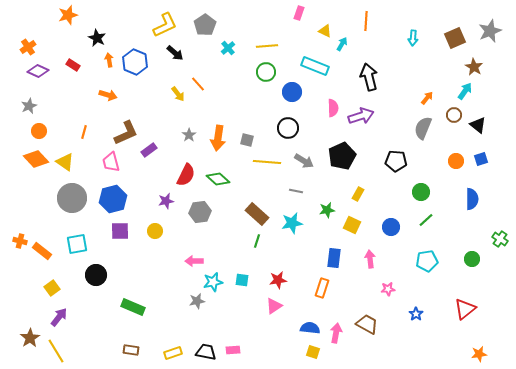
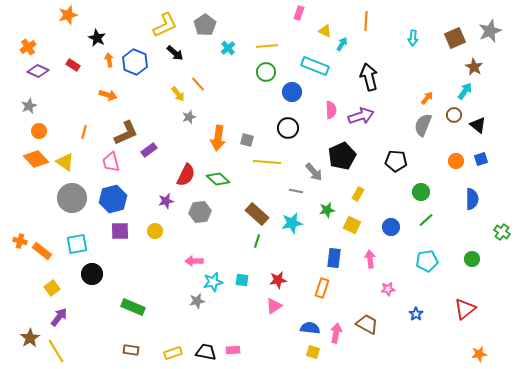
pink semicircle at (333, 108): moved 2 px left, 2 px down
gray semicircle at (423, 128): moved 3 px up
gray star at (189, 135): moved 18 px up; rotated 16 degrees clockwise
gray arrow at (304, 161): moved 10 px right, 11 px down; rotated 18 degrees clockwise
green cross at (500, 239): moved 2 px right, 7 px up
black circle at (96, 275): moved 4 px left, 1 px up
